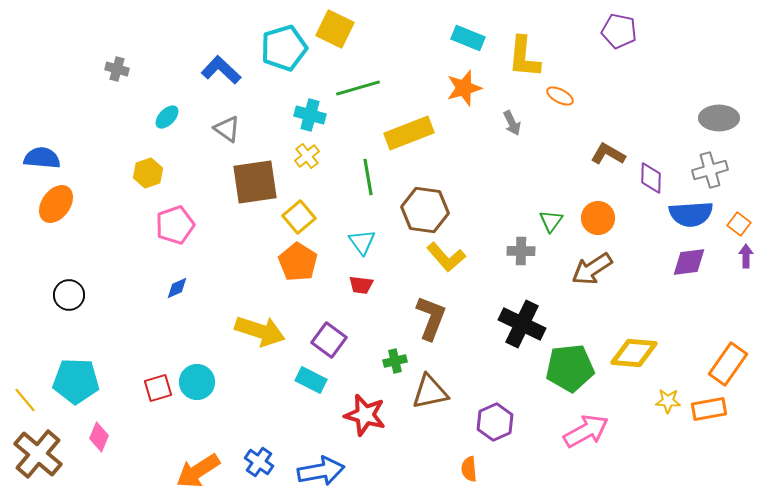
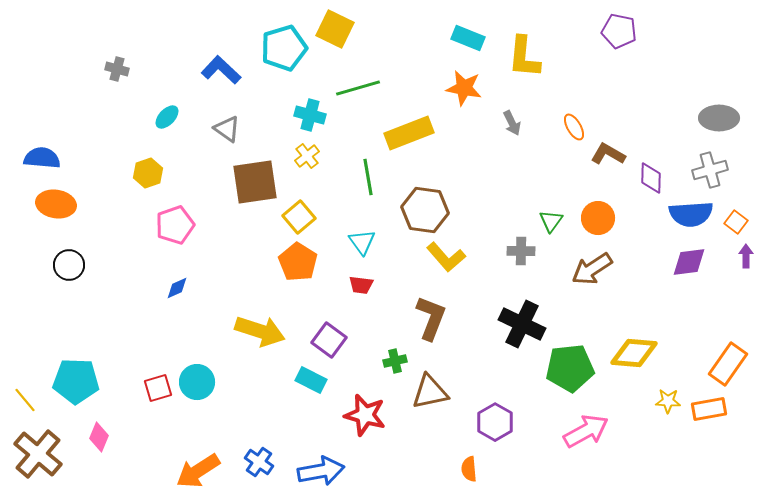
orange star at (464, 88): rotated 27 degrees clockwise
orange ellipse at (560, 96): moved 14 px right, 31 px down; rotated 32 degrees clockwise
orange ellipse at (56, 204): rotated 63 degrees clockwise
orange square at (739, 224): moved 3 px left, 2 px up
black circle at (69, 295): moved 30 px up
purple hexagon at (495, 422): rotated 6 degrees counterclockwise
